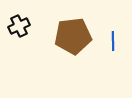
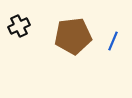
blue line: rotated 24 degrees clockwise
